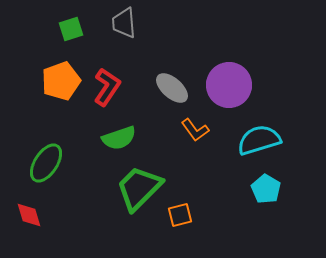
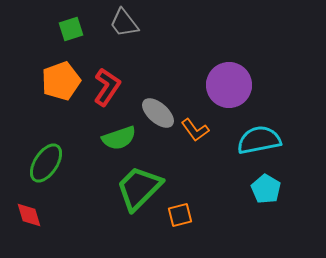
gray trapezoid: rotated 32 degrees counterclockwise
gray ellipse: moved 14 px left, 25 px down
cyan semicircle: rotated 6 degrees clockwise
